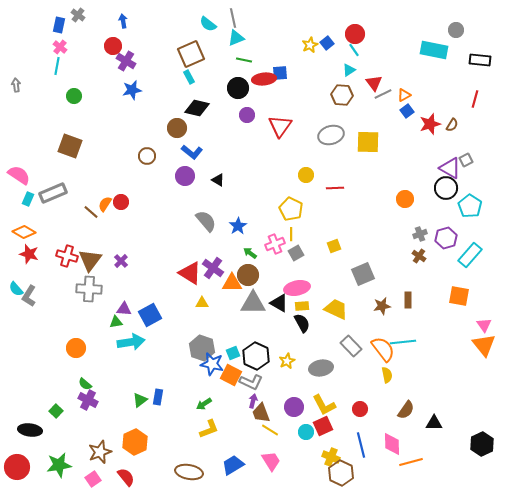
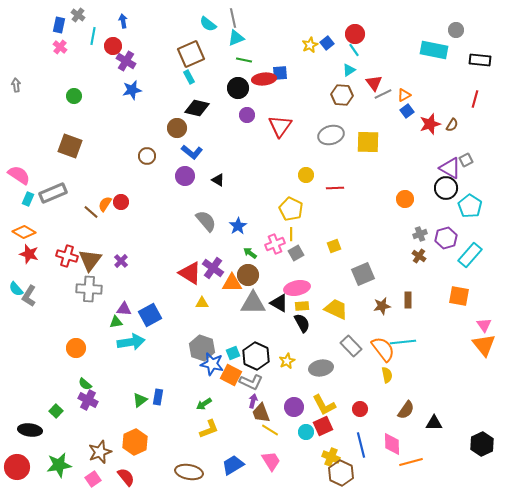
cyan line at (57, 66): moved 36 px right, 30 px up
